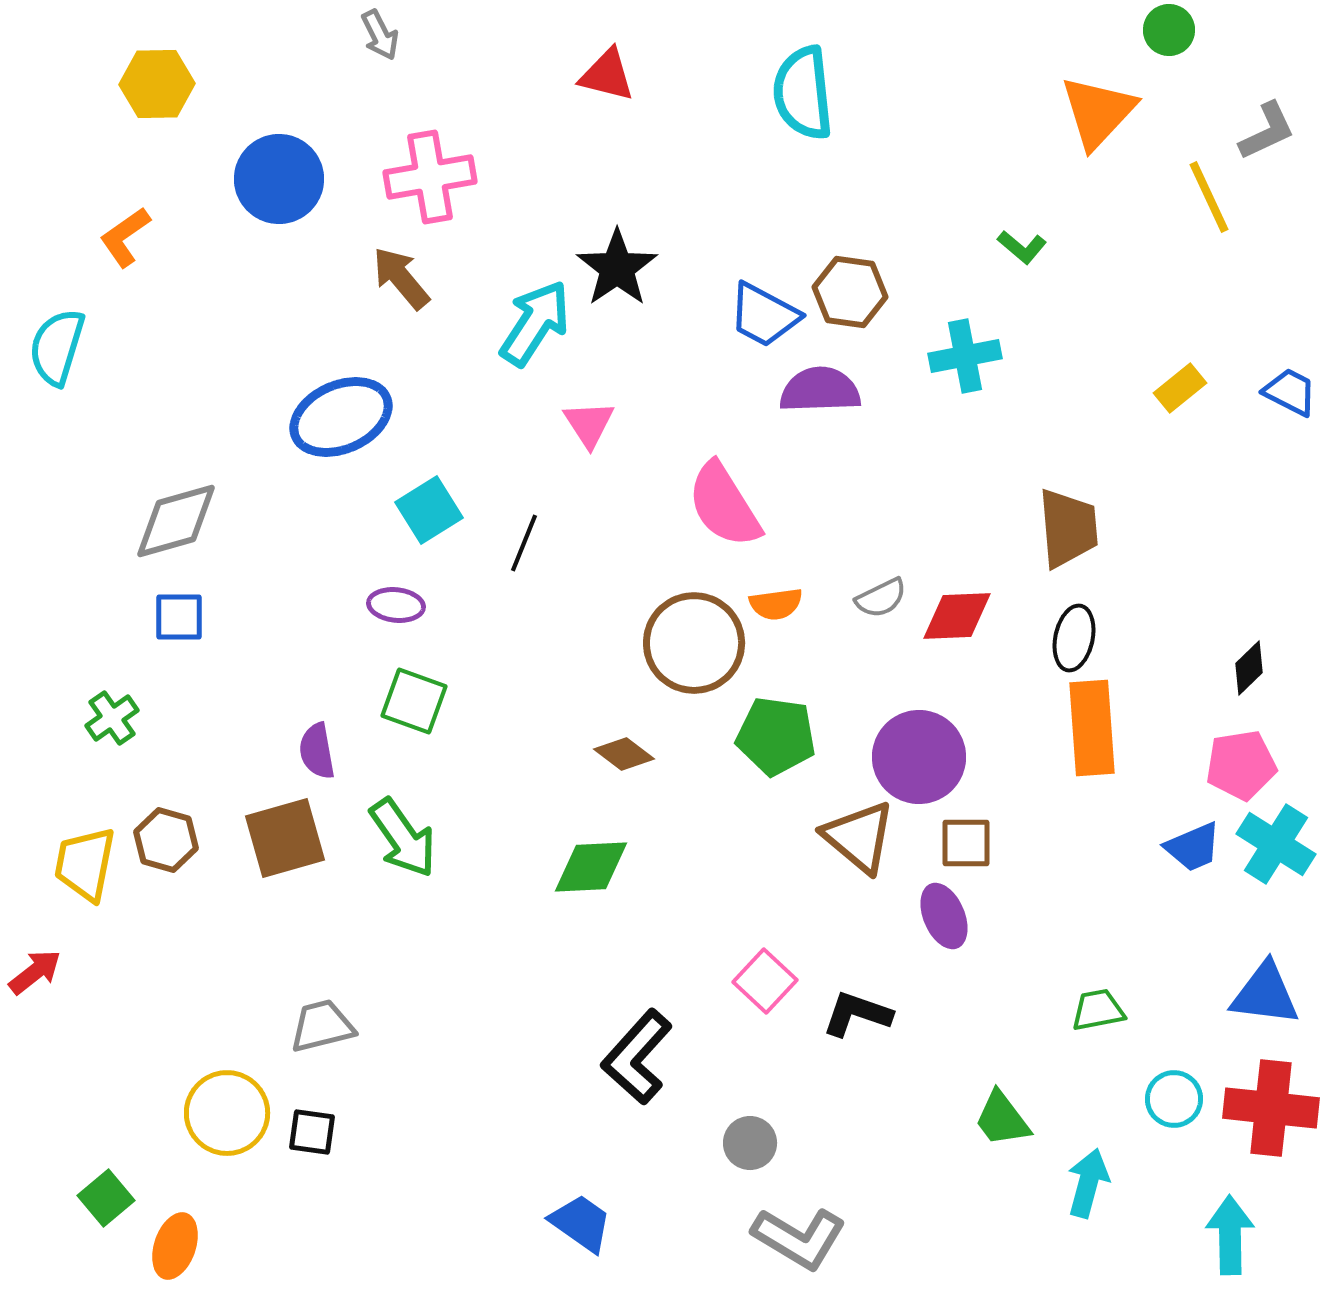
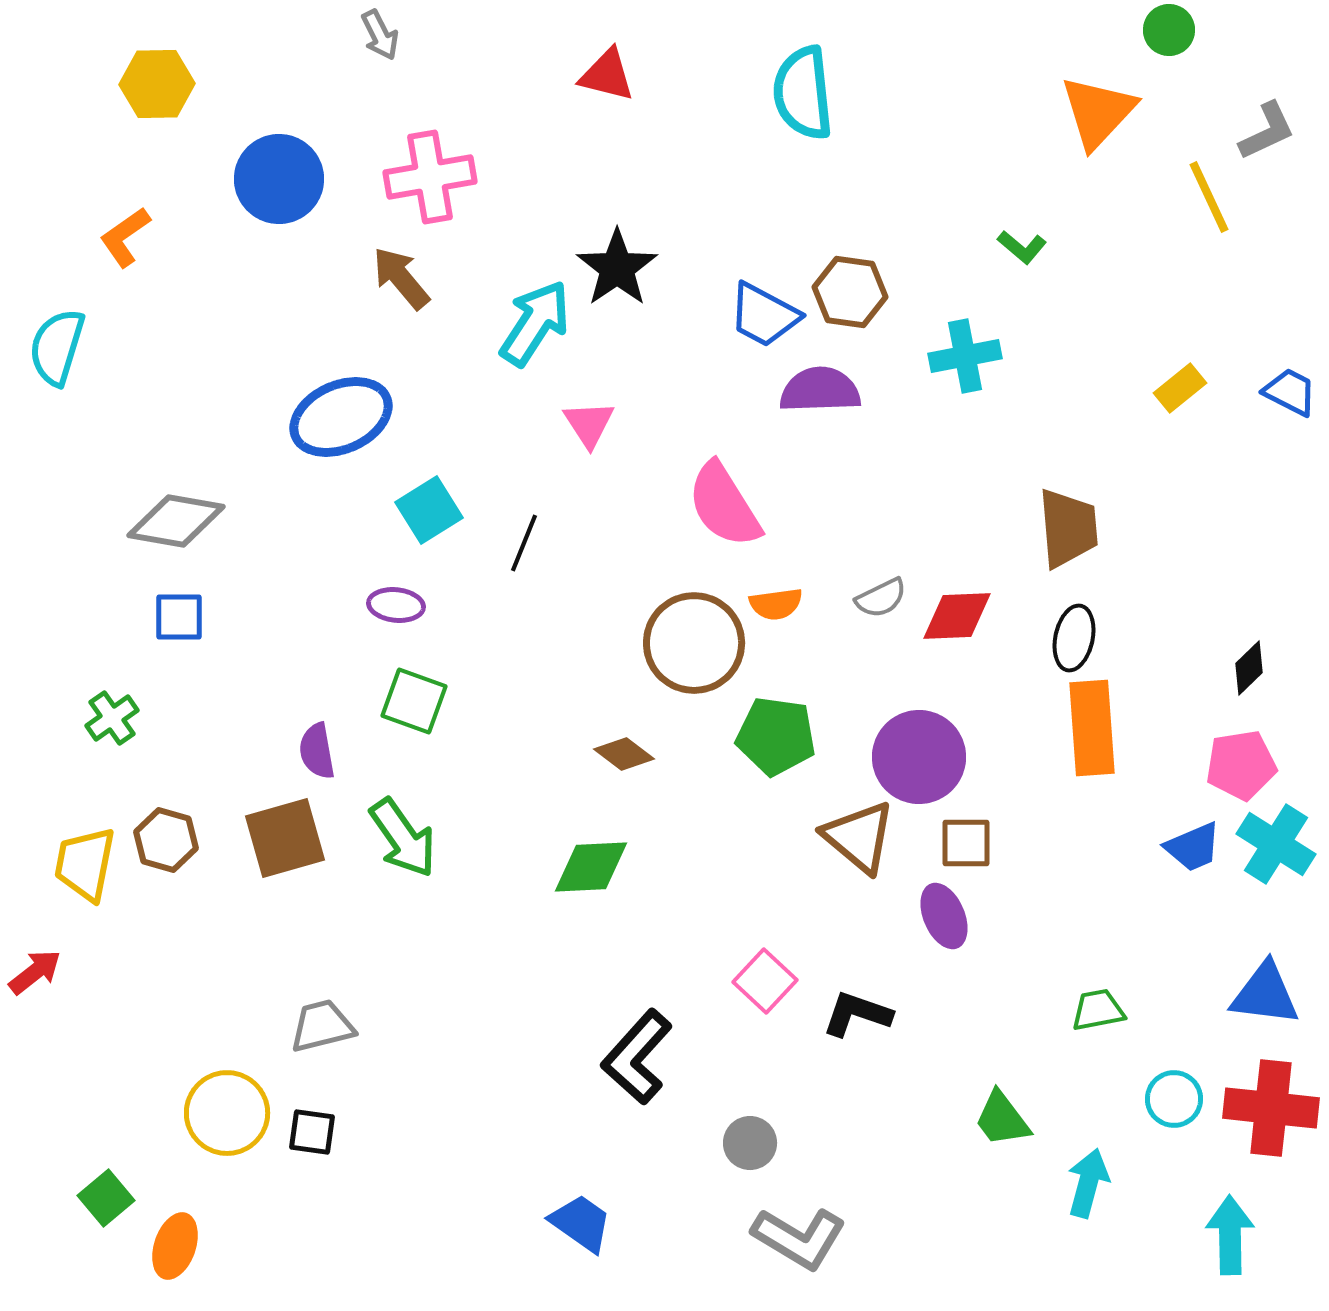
gray diamond at (176, 521): rotated 26 degrees clockwise
